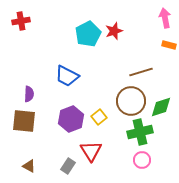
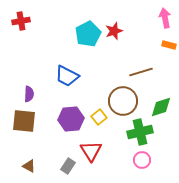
brown circle: moved 8 px left
purple hexagon: rotated 15 degrees clockwise
